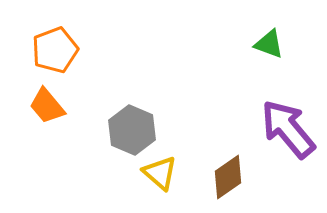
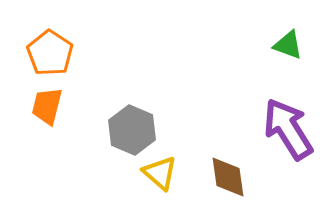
green triangle: moved 19 px right, 1 px down
orange pentagon: moved 5 px left, 3 px down; rotated 18 degrees counterclockwise
orange trapezoid: rotated 54 degrees clockwise
purple arrow: rotated 8 degrees clockwise
brown diamond: rotated 63 degrees counterclockwise
